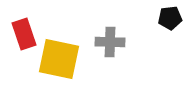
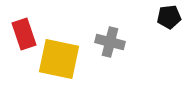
black pentagon: moved 1 px left, 1 px up
gray cross: rotated 12 degrees clockwise
